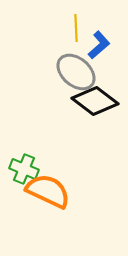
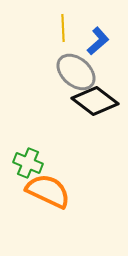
yellow line: moved 13 px left
blue L-shape: moved 1 px left, 4 px up
green cross: moved 4 px right, 6 px up
